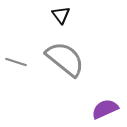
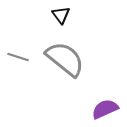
gray line: moved 2 px right, 5 px up
